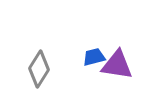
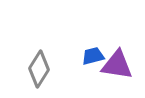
blue trapezoid: moved 1 px left, 1 px up
